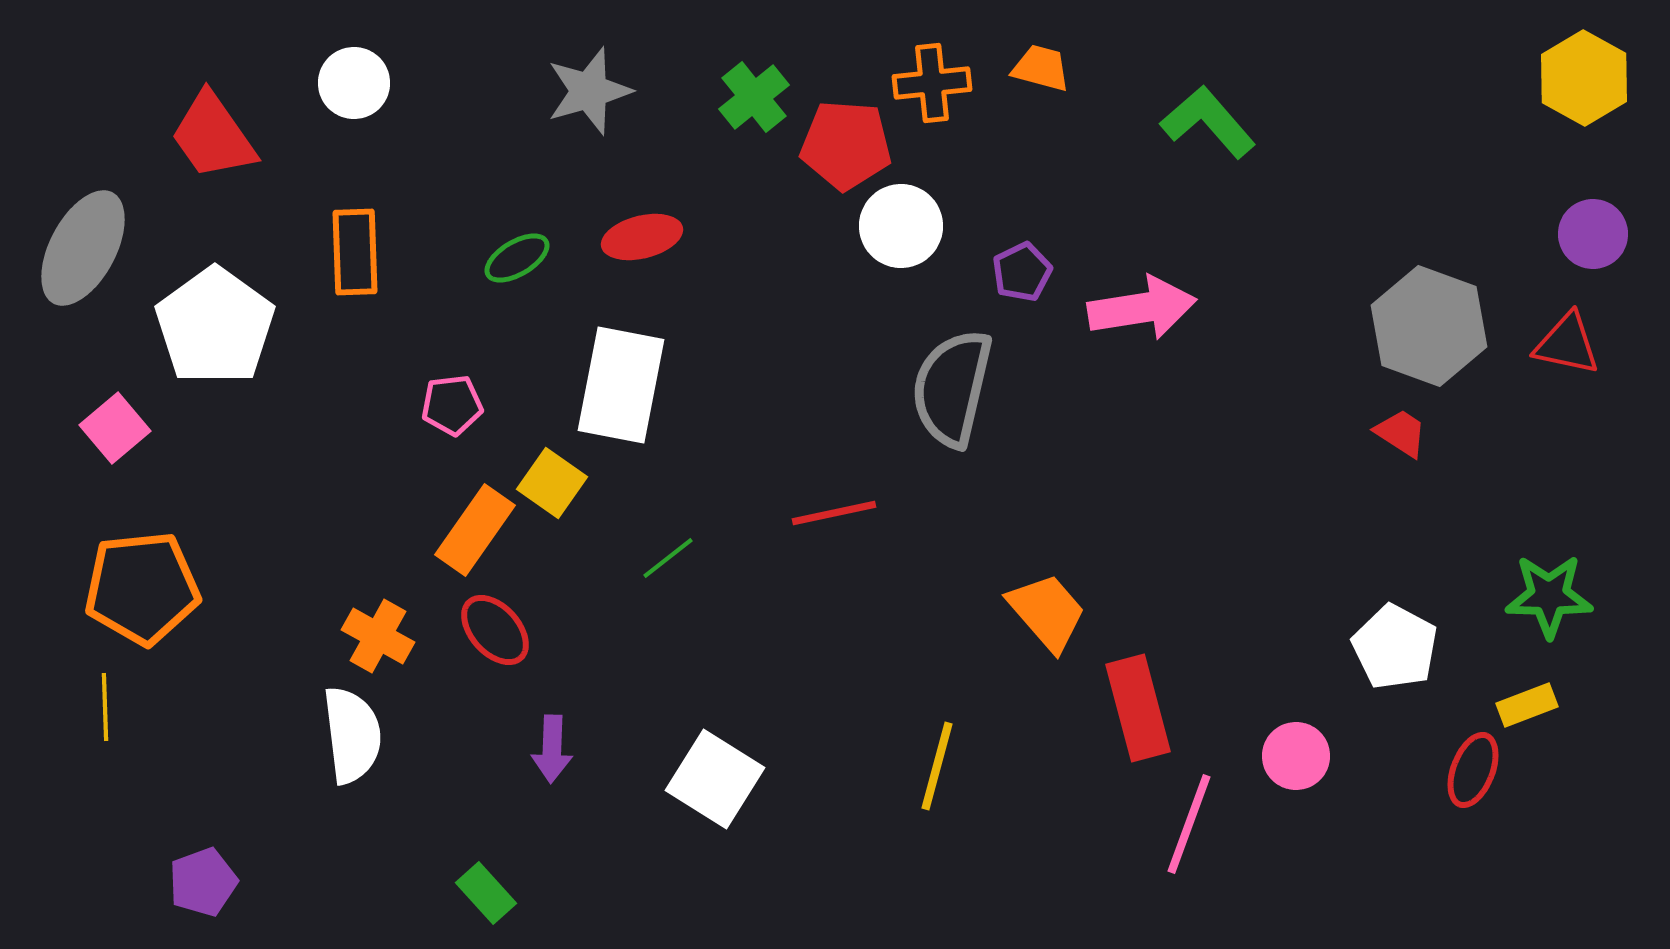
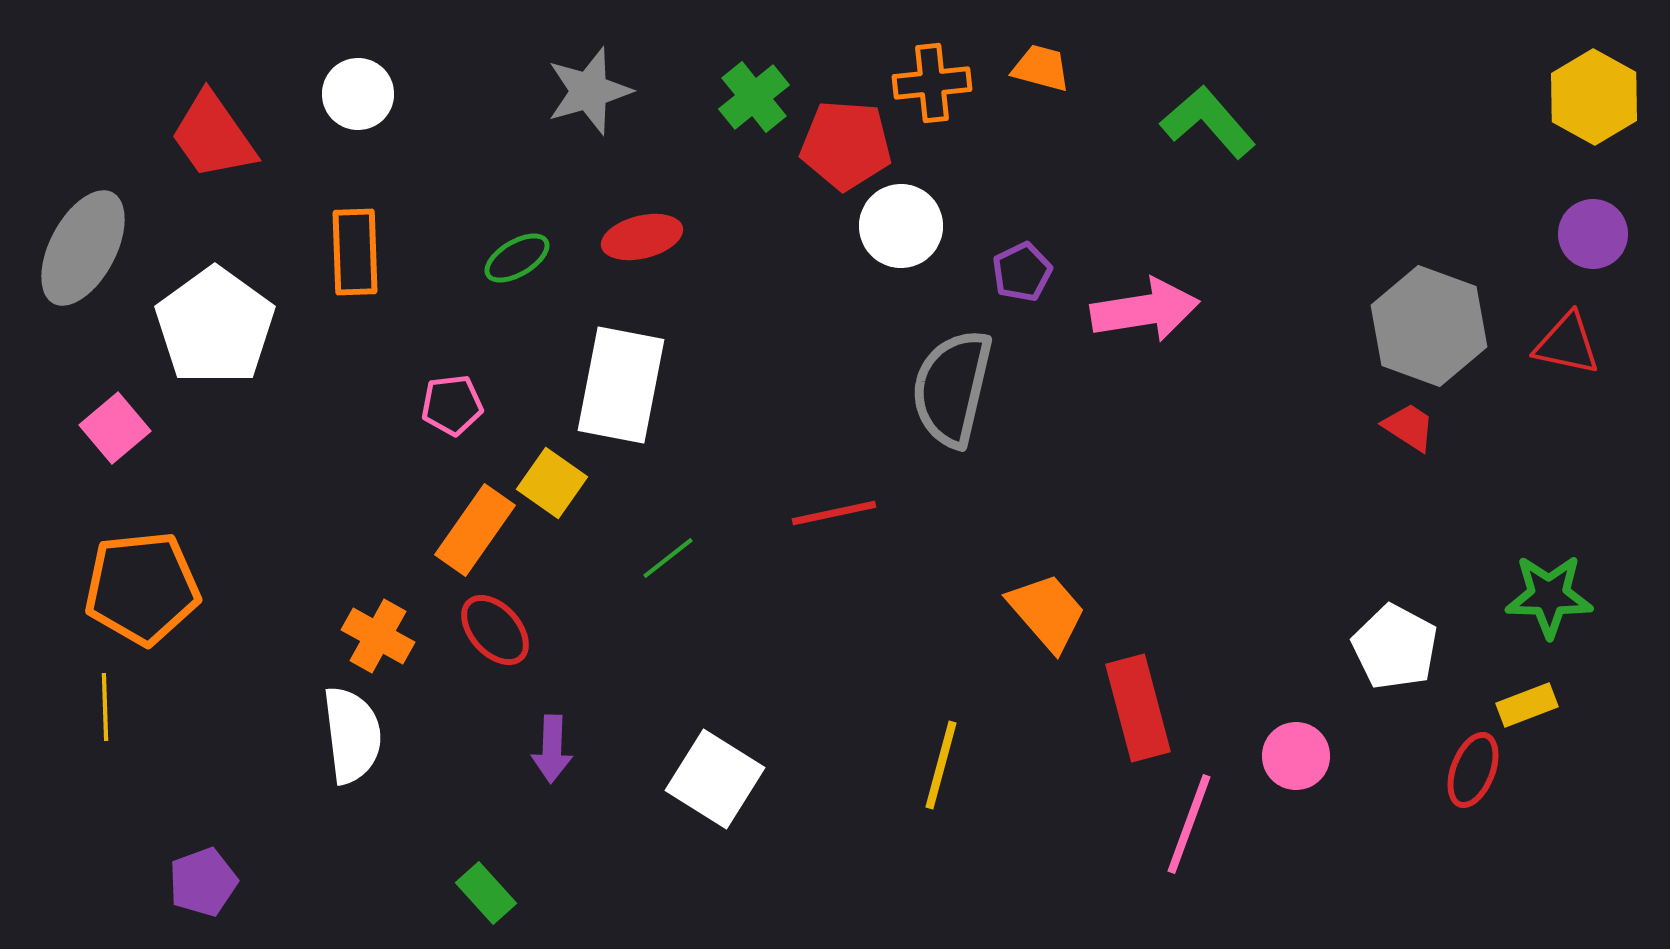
yellow hexagon at (1584, 78): moved 10 px right, 19 px down
white circle at (354, 83): moved 4 px right, 11 px down
pink arrow at (1142, 308): moved 3 px right, 2 px down
red trapezoid at (1401, 433): moved 8 px right, 6 px up
yellow line at (937, 766): moved 4 px right, 1 px up
